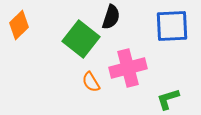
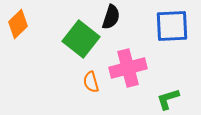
orange diamond: moved 1 px left, 1 px up
orange semicircle: rotated 15 degrees clockwise
